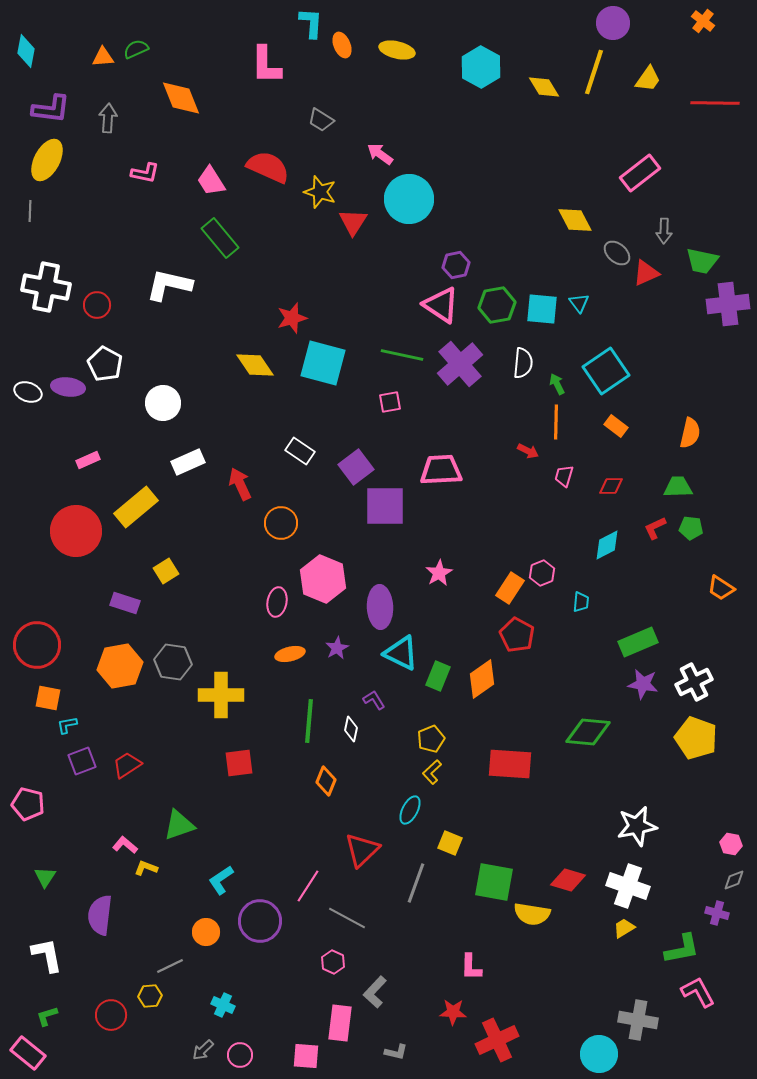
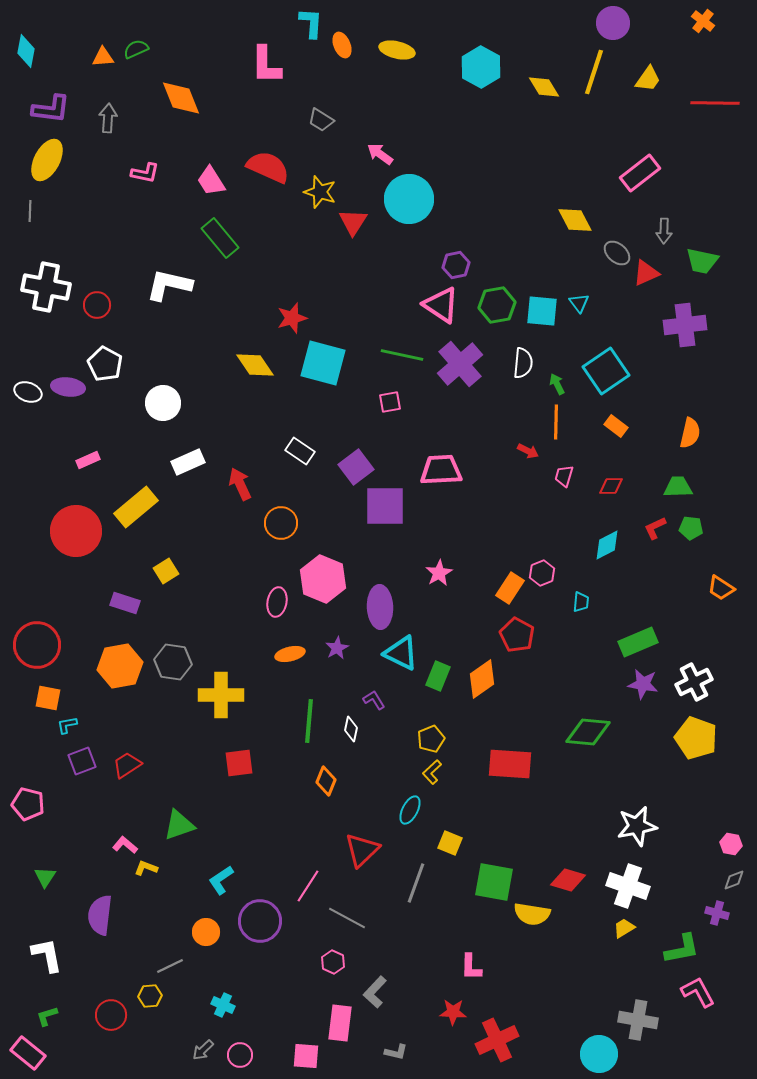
purple cross at (728, 304): moved 43 px left, 21 px down
cyan square at (542, 309): moved 2 px down
